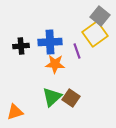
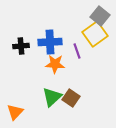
orange triangle: rotated 30 degrees counterclockwise
